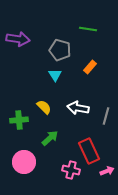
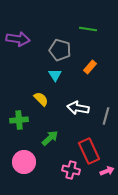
yellow semicircle: moved 3 px left, 8 px up
